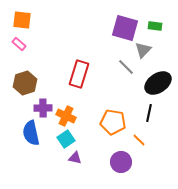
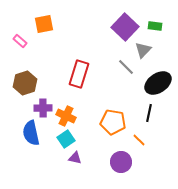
orange square: moved 22 px right, 4 px down; rotated 18 degrees counterclockwise
purple square: moved 1 px up; rotated 28 degrees clockwise
pink rectangle: moved 1 px right, 3 px up
